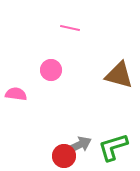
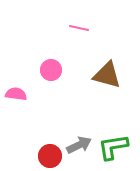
pink line: moved 9 px right
brown triangle: moved 12 px left
green L-shape: rotated 8 degrees clockwise
red circle: moved 14 px left
